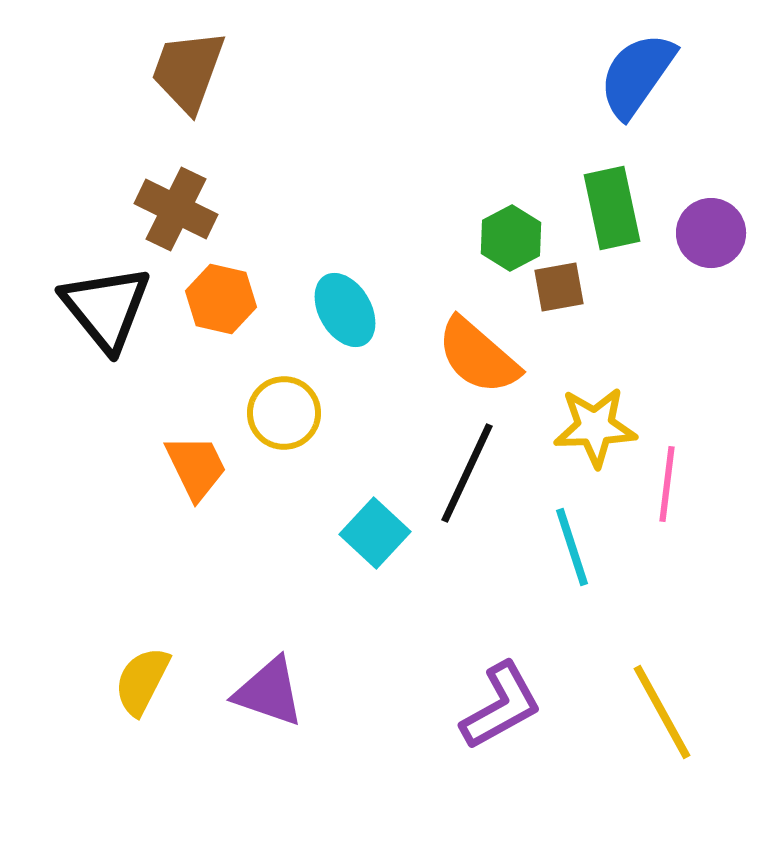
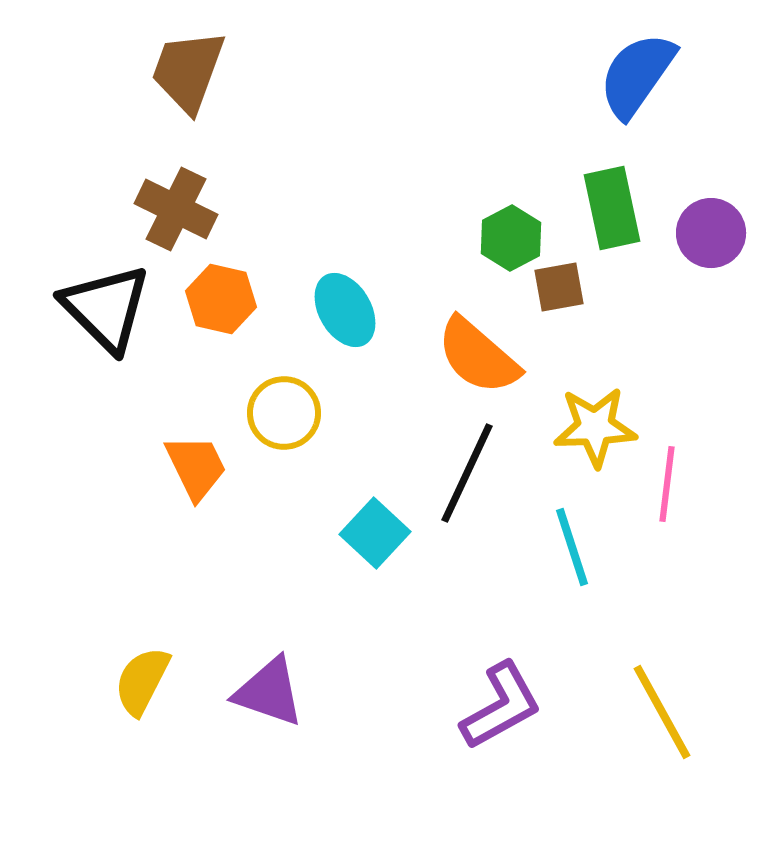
black triangle: rotated 6 degrees counterclockwise
